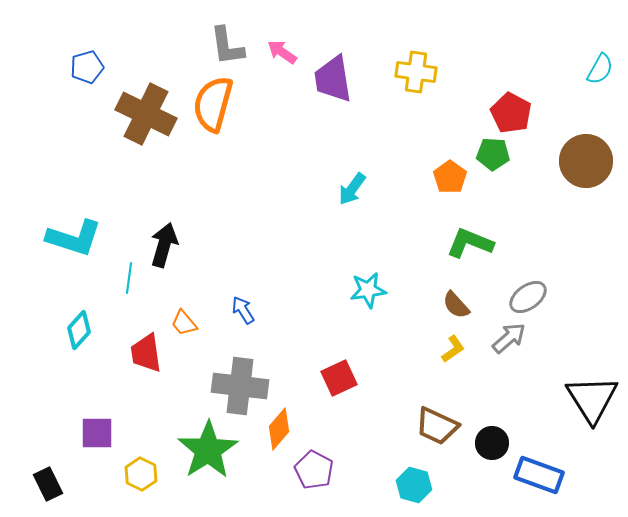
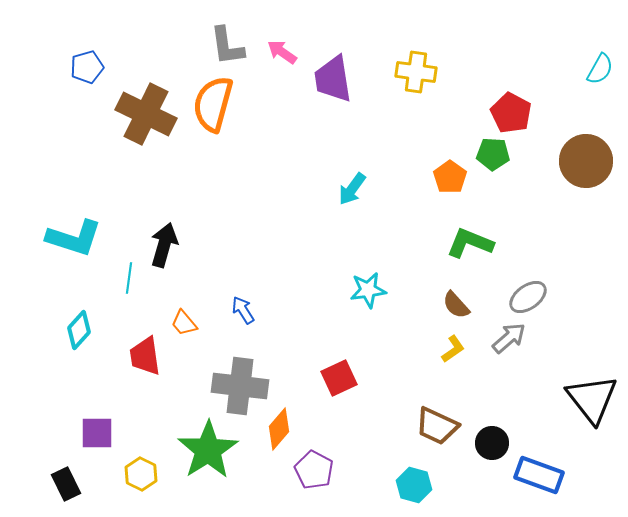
red trapezoid: moved 1 px left, 3 px down
black triangle: rotated 6 degrees counterclockwise
black rectangle: moved 18 px right
